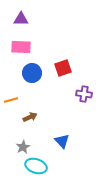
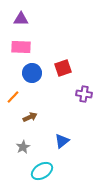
orange line: moved 2 px right, 3 px up; rotated 32 degrees counterclockwise
blue triangle: rotated 35 degrees clockwise
cyan ellipse: moved 6 px right, 5 px down; rotated 50 degrees counterclockwise
